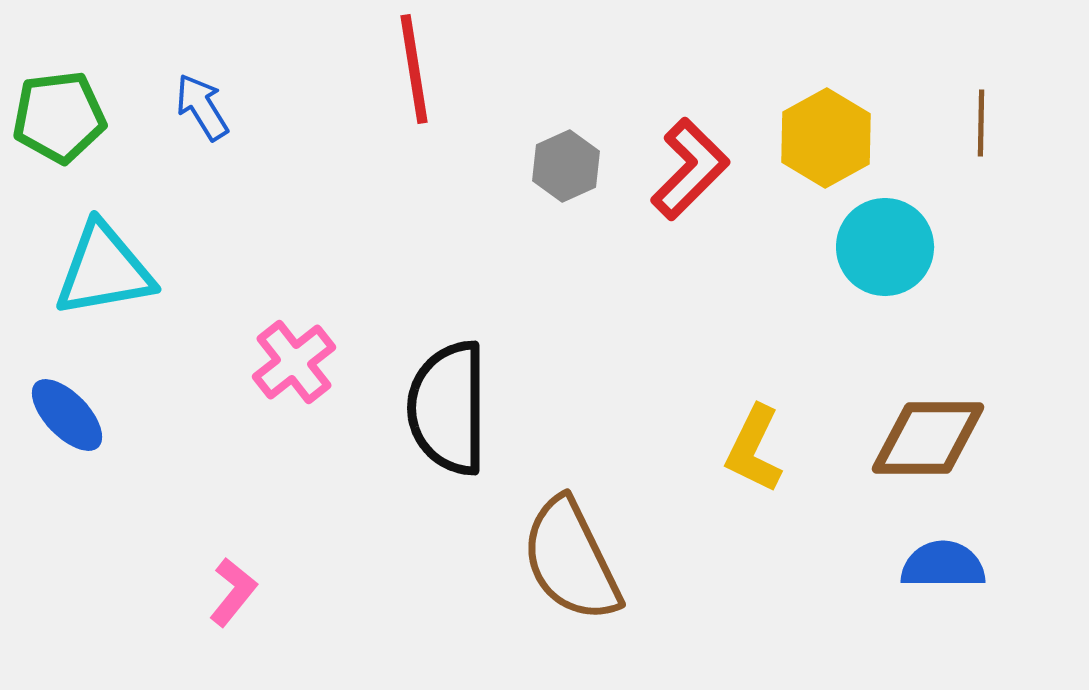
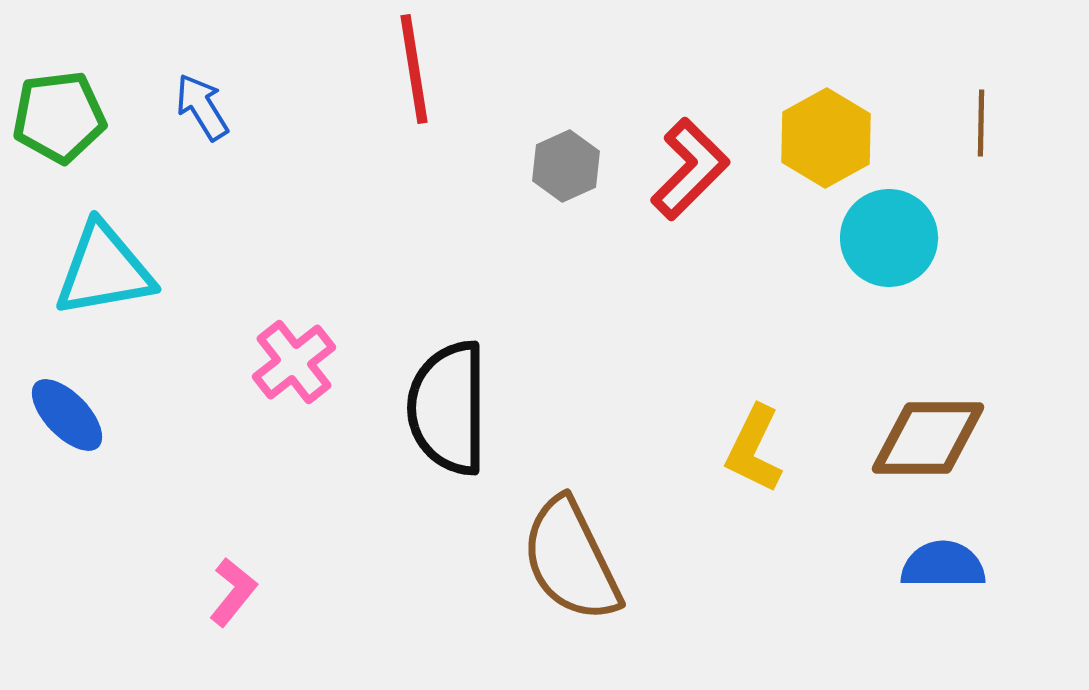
cyan circle: moved 4 px right, 9 px up
